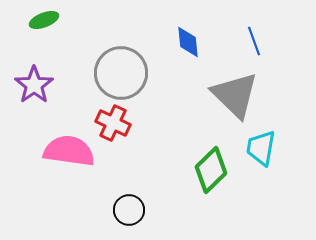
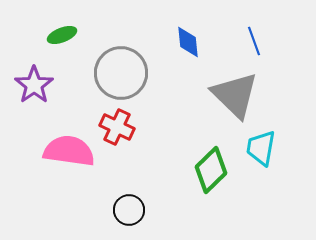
green ellipse: moved 18 px right, 15 px down
red cross: moved 4 px right, 4 px down
